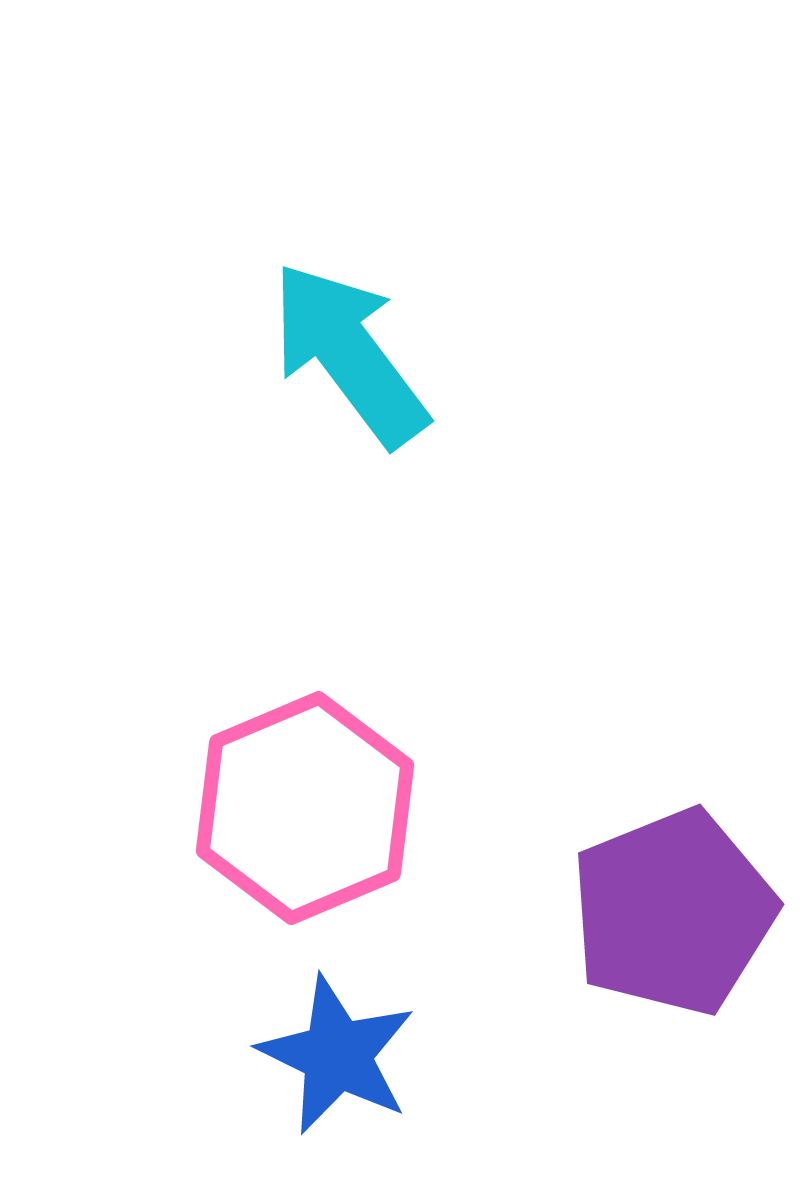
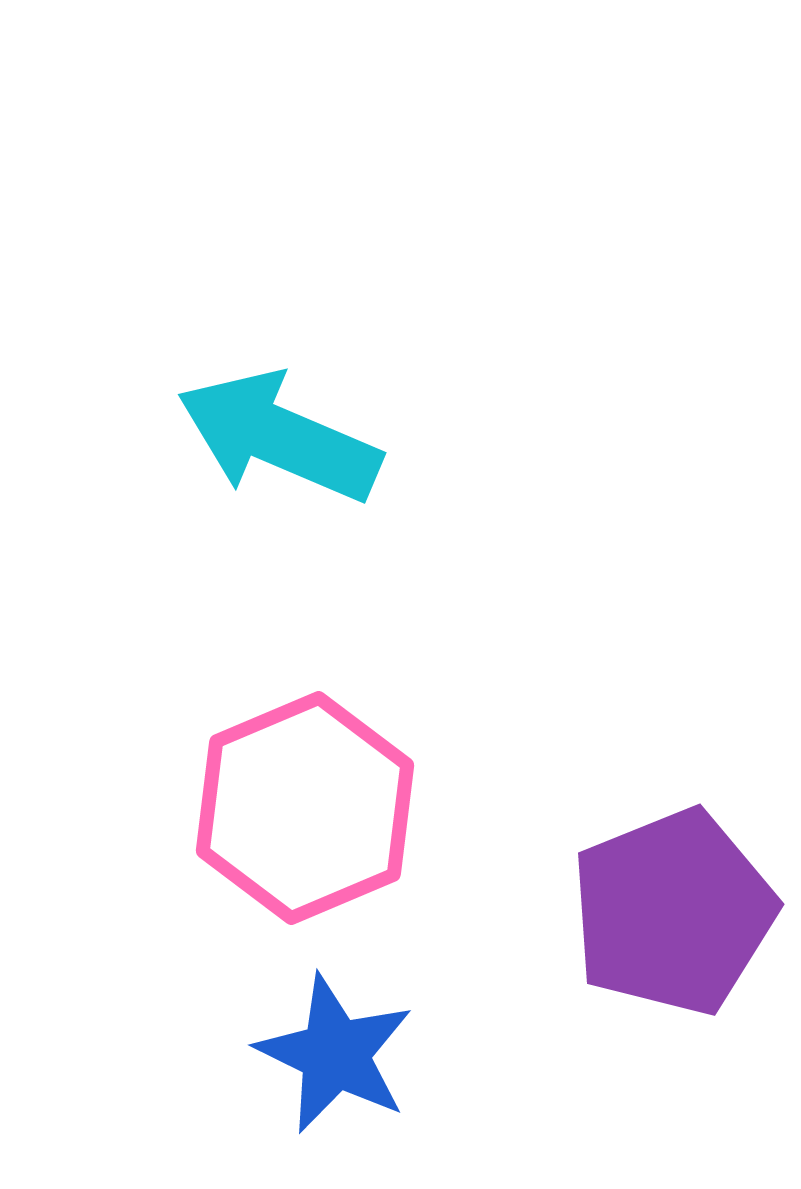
cyan arrow: moved 70 px left, 83 px down; rotated 30 degrees counterclockwise
blue star: moved 2 px left, 1 px up
